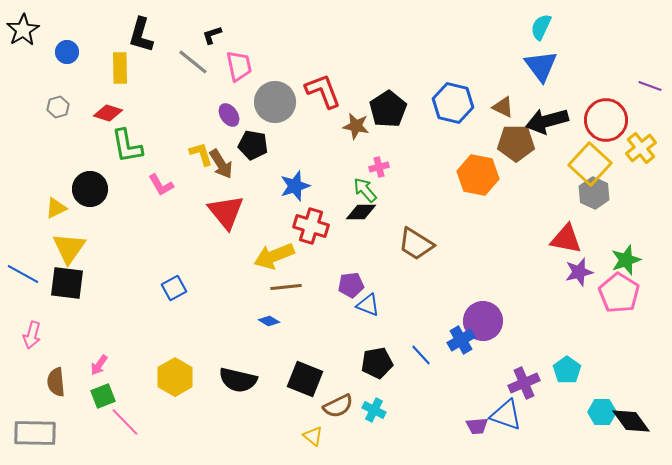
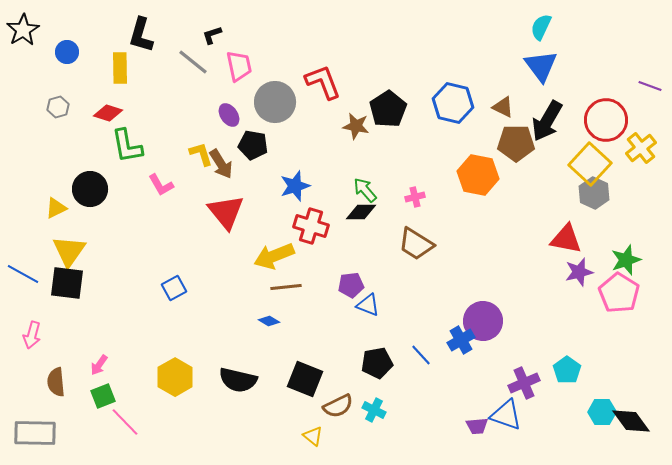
red L-shape at (323, 91): moved 9 px up
black arrow at (547, 121): rotated 45 degrees counterclockwise
pink cross at (379, 167): moved 36 px right, 30 px down
yellow triangle at (69, 248): moved 3 px down
